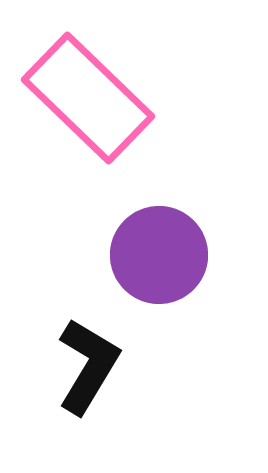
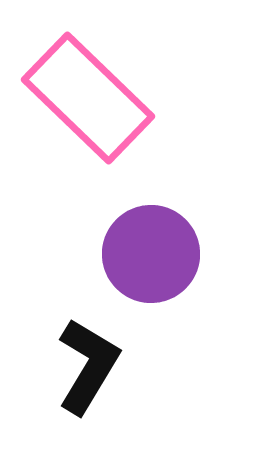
purple circle: moved 8 px left, 1 px up
